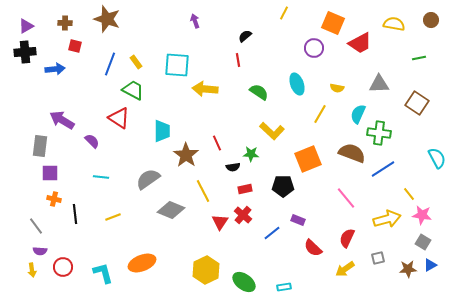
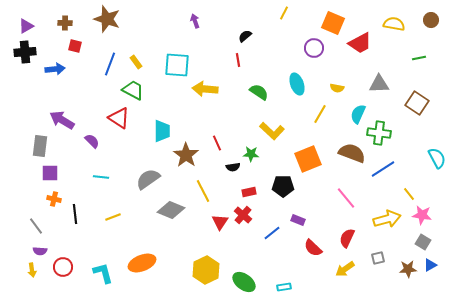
red rectangle at (245, 189): moved 4 px right, 3 px down
